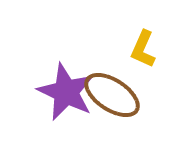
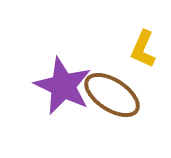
purple star: moved 3 px left, 6 px up
